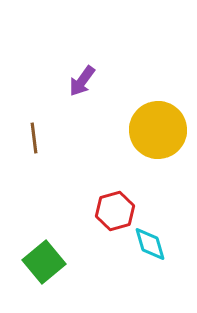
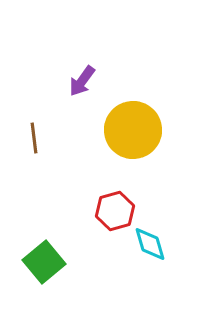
yellow circle: moved 25 px left
